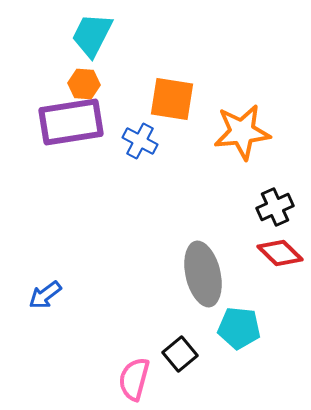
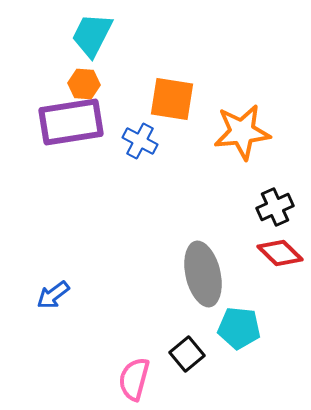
blue arrow: moved 8 px right
black square: moved 7 px right
